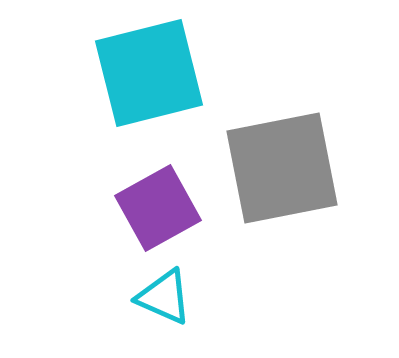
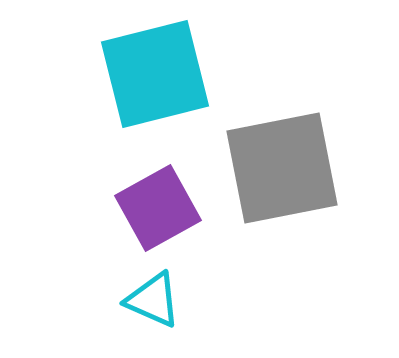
cyan square: moved 6 px right, 1 px down
cyan triangle: moved 11 px left, 3 px down
